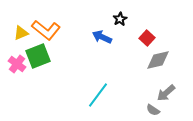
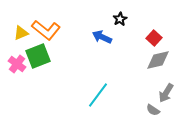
red square: moved 7 px right
gray arrow: rotated 18 degrees counterclockwise
